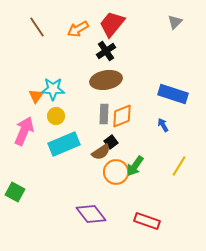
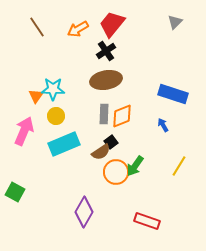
purple diamond: moved 7 px left, 2 px up; rotated 68 degrees clockwise
